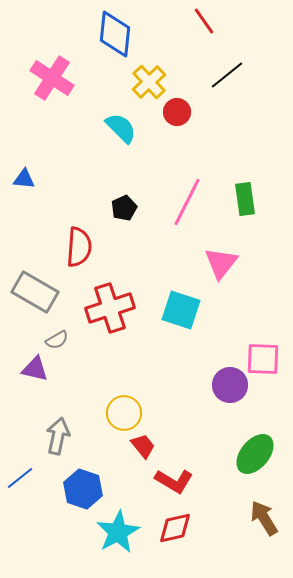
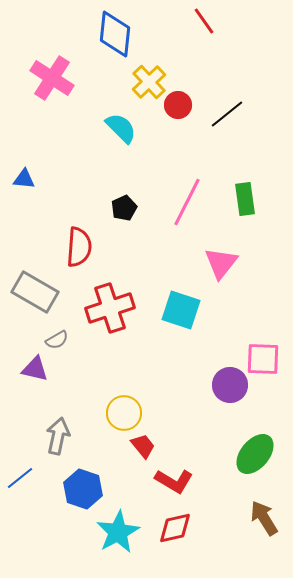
black line: moved 39 px down
red circle: moved 1 px right, 7 px up
